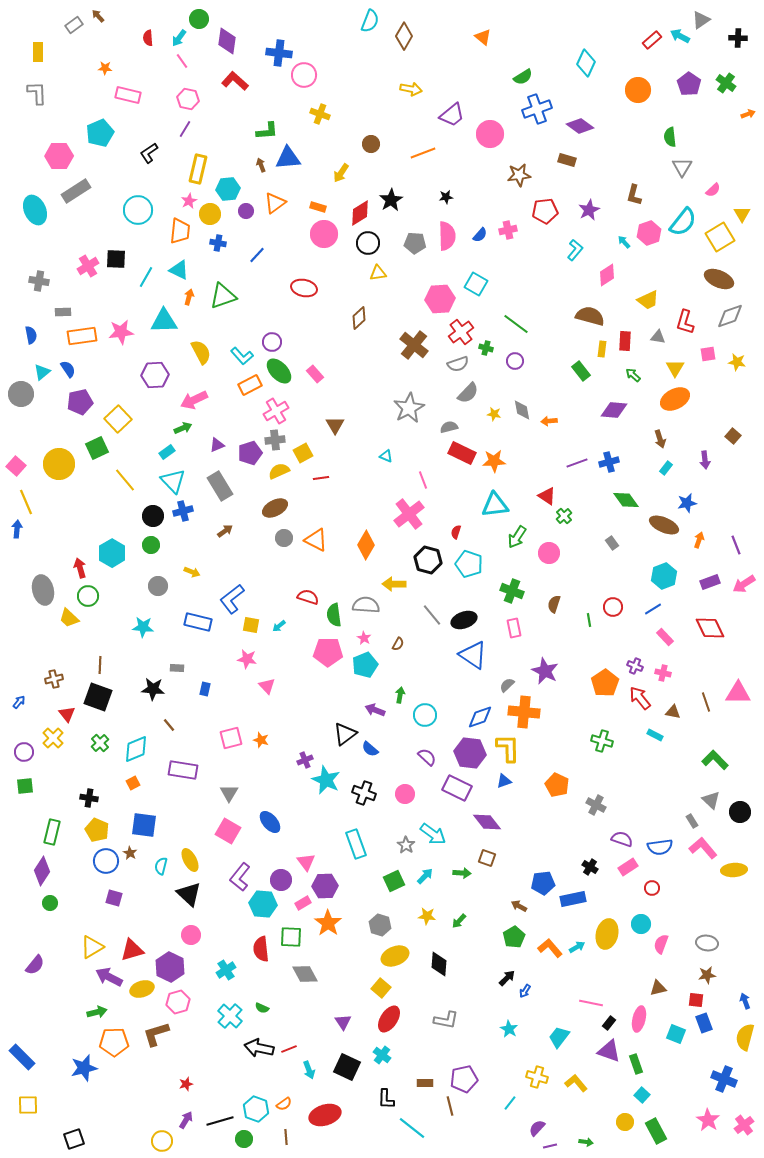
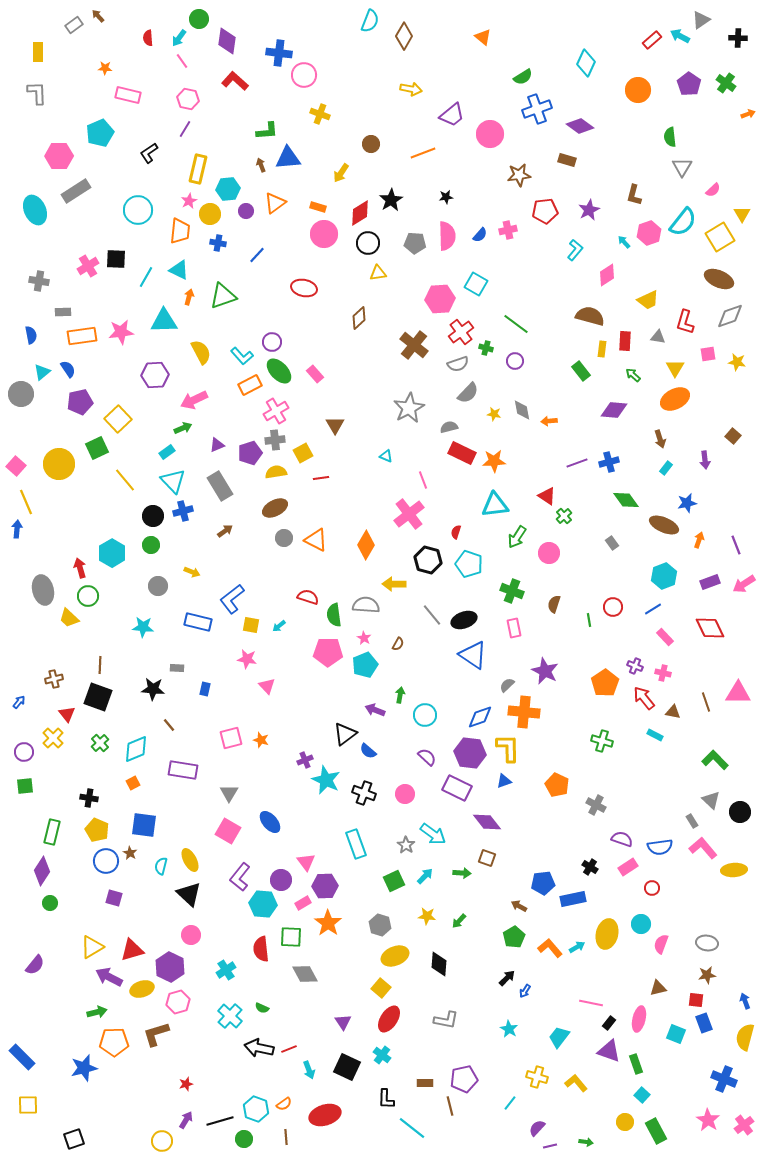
yellow semicircle at (279, 471): moved 3 px left, 1 px down; rotated 15 degrees clockwise
red arrow at (640, 698): moved 4 px right
blue semicircle at (370, 749): moved 2 px left, 2 px down
